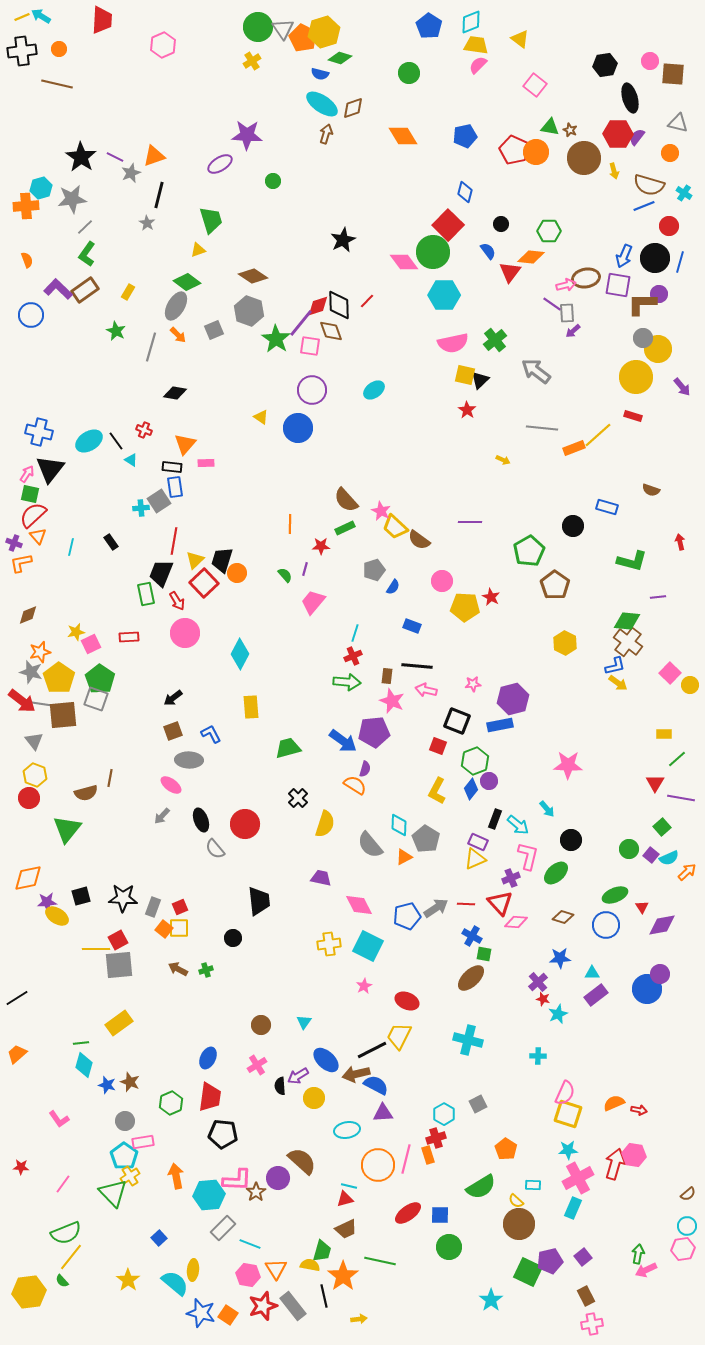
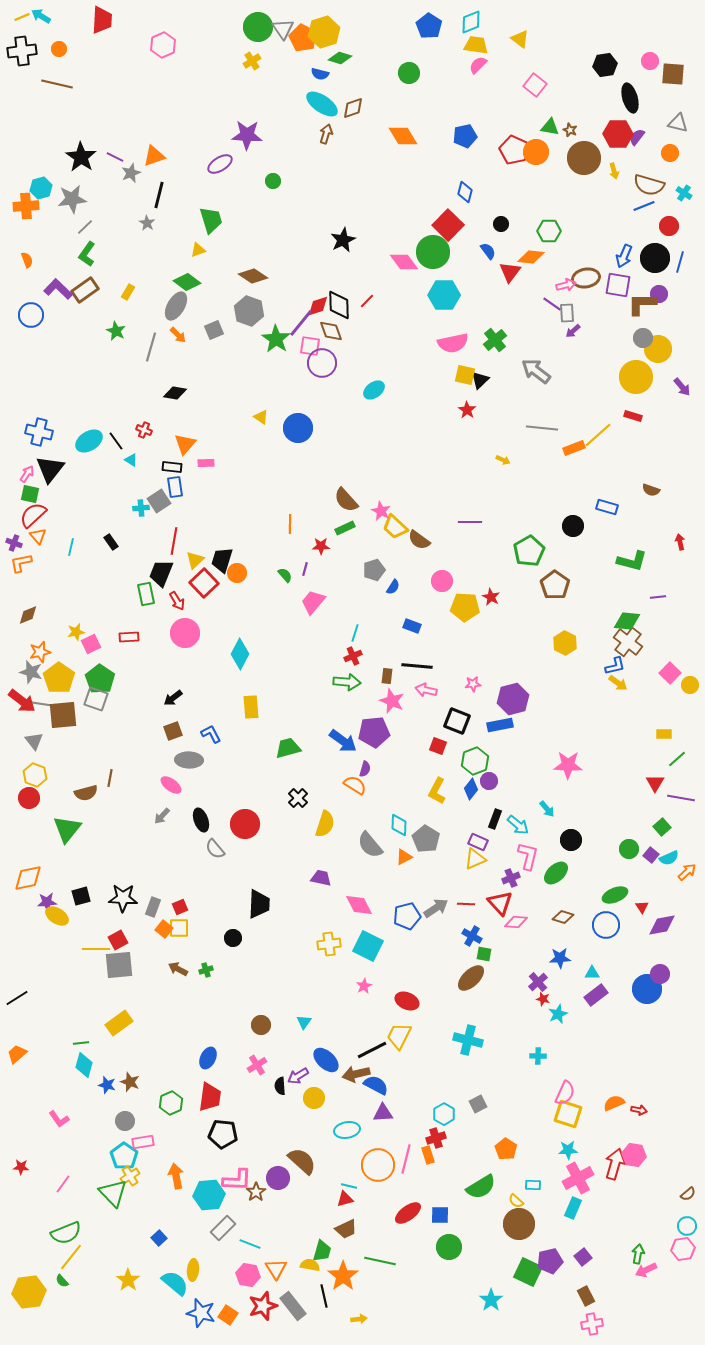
purple circle at (312, 390): moved 10 px right, 27 px up
black trapezoid at (259, 901): moved 3 px down; rotated 8 degrees clockwise
